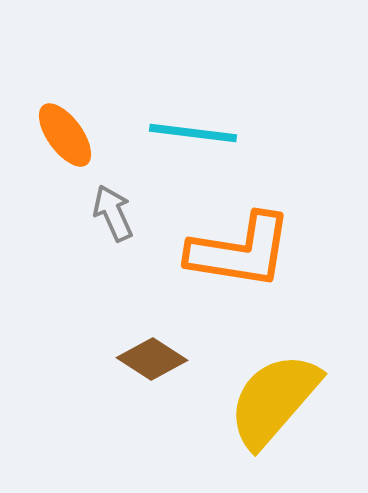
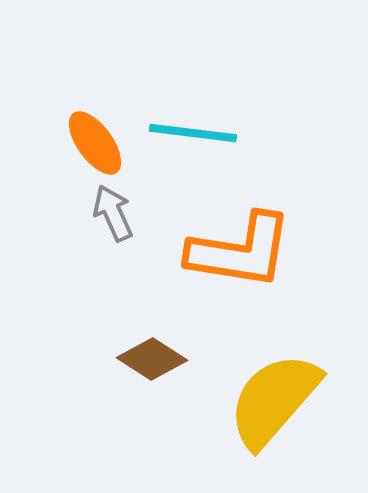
orange ellipse: moved 30 px right, 8 px down
